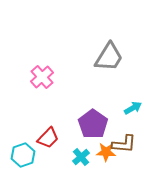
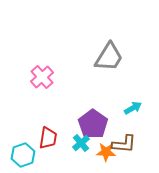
red trapezoid: rotated 35 degrees counterclockwise
cyan cross: moved 14 px up
